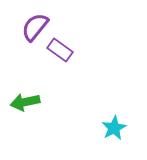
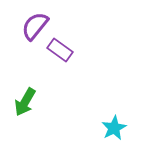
purple semicircle: moved 1 px up
green arrow: rotated 48 degrees counterclockwise
